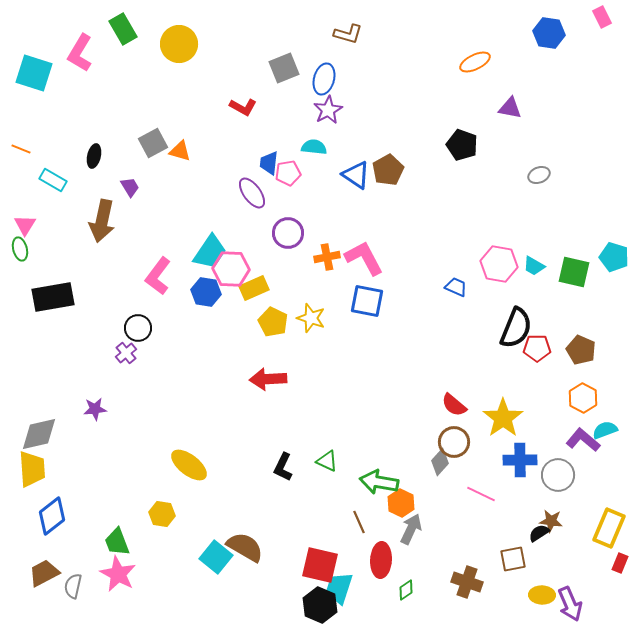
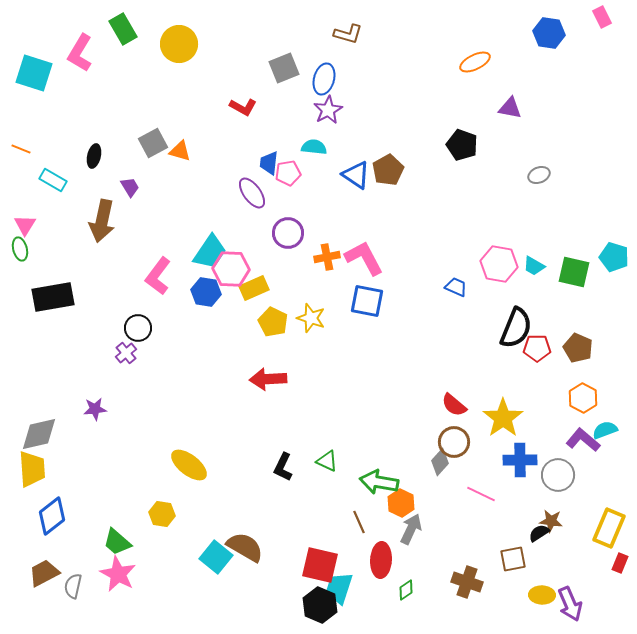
brown pentagon at (581, 350): moved 3 px left, 2 px up
green trapezoid at (117, 542): rotated 28 degrees counterclockwise
